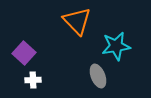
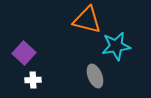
orange triangle: moved 10 px right, 1 px up; rotated 32 degrees counterclockwise
gray ellipse: moved 3 px left
